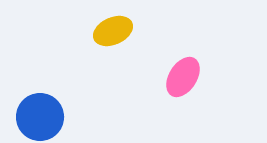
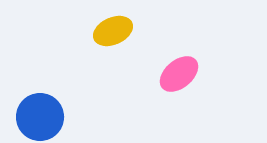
pink ellipse: moved 4 px left, 3 px up; rotated 18 degrees clockwise
